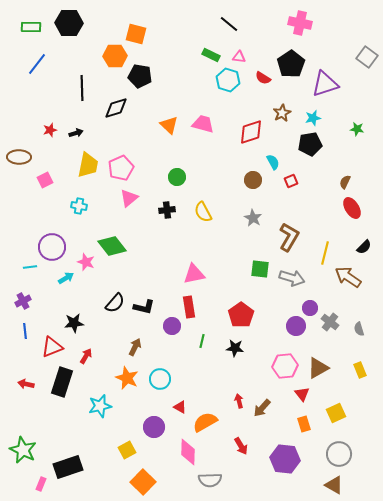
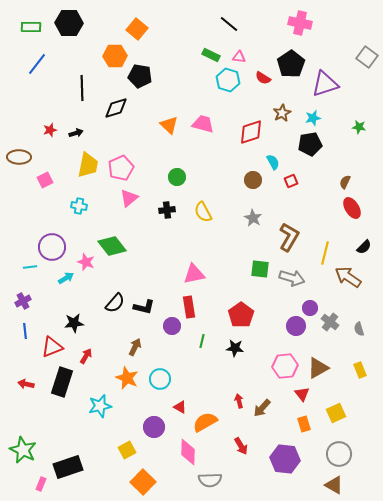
orange square at (136, 34): moved 1 px right, 5 px up; rotated 25 degrees clockwise
green star at (357, 129): moved 2 px right, 2 px up
